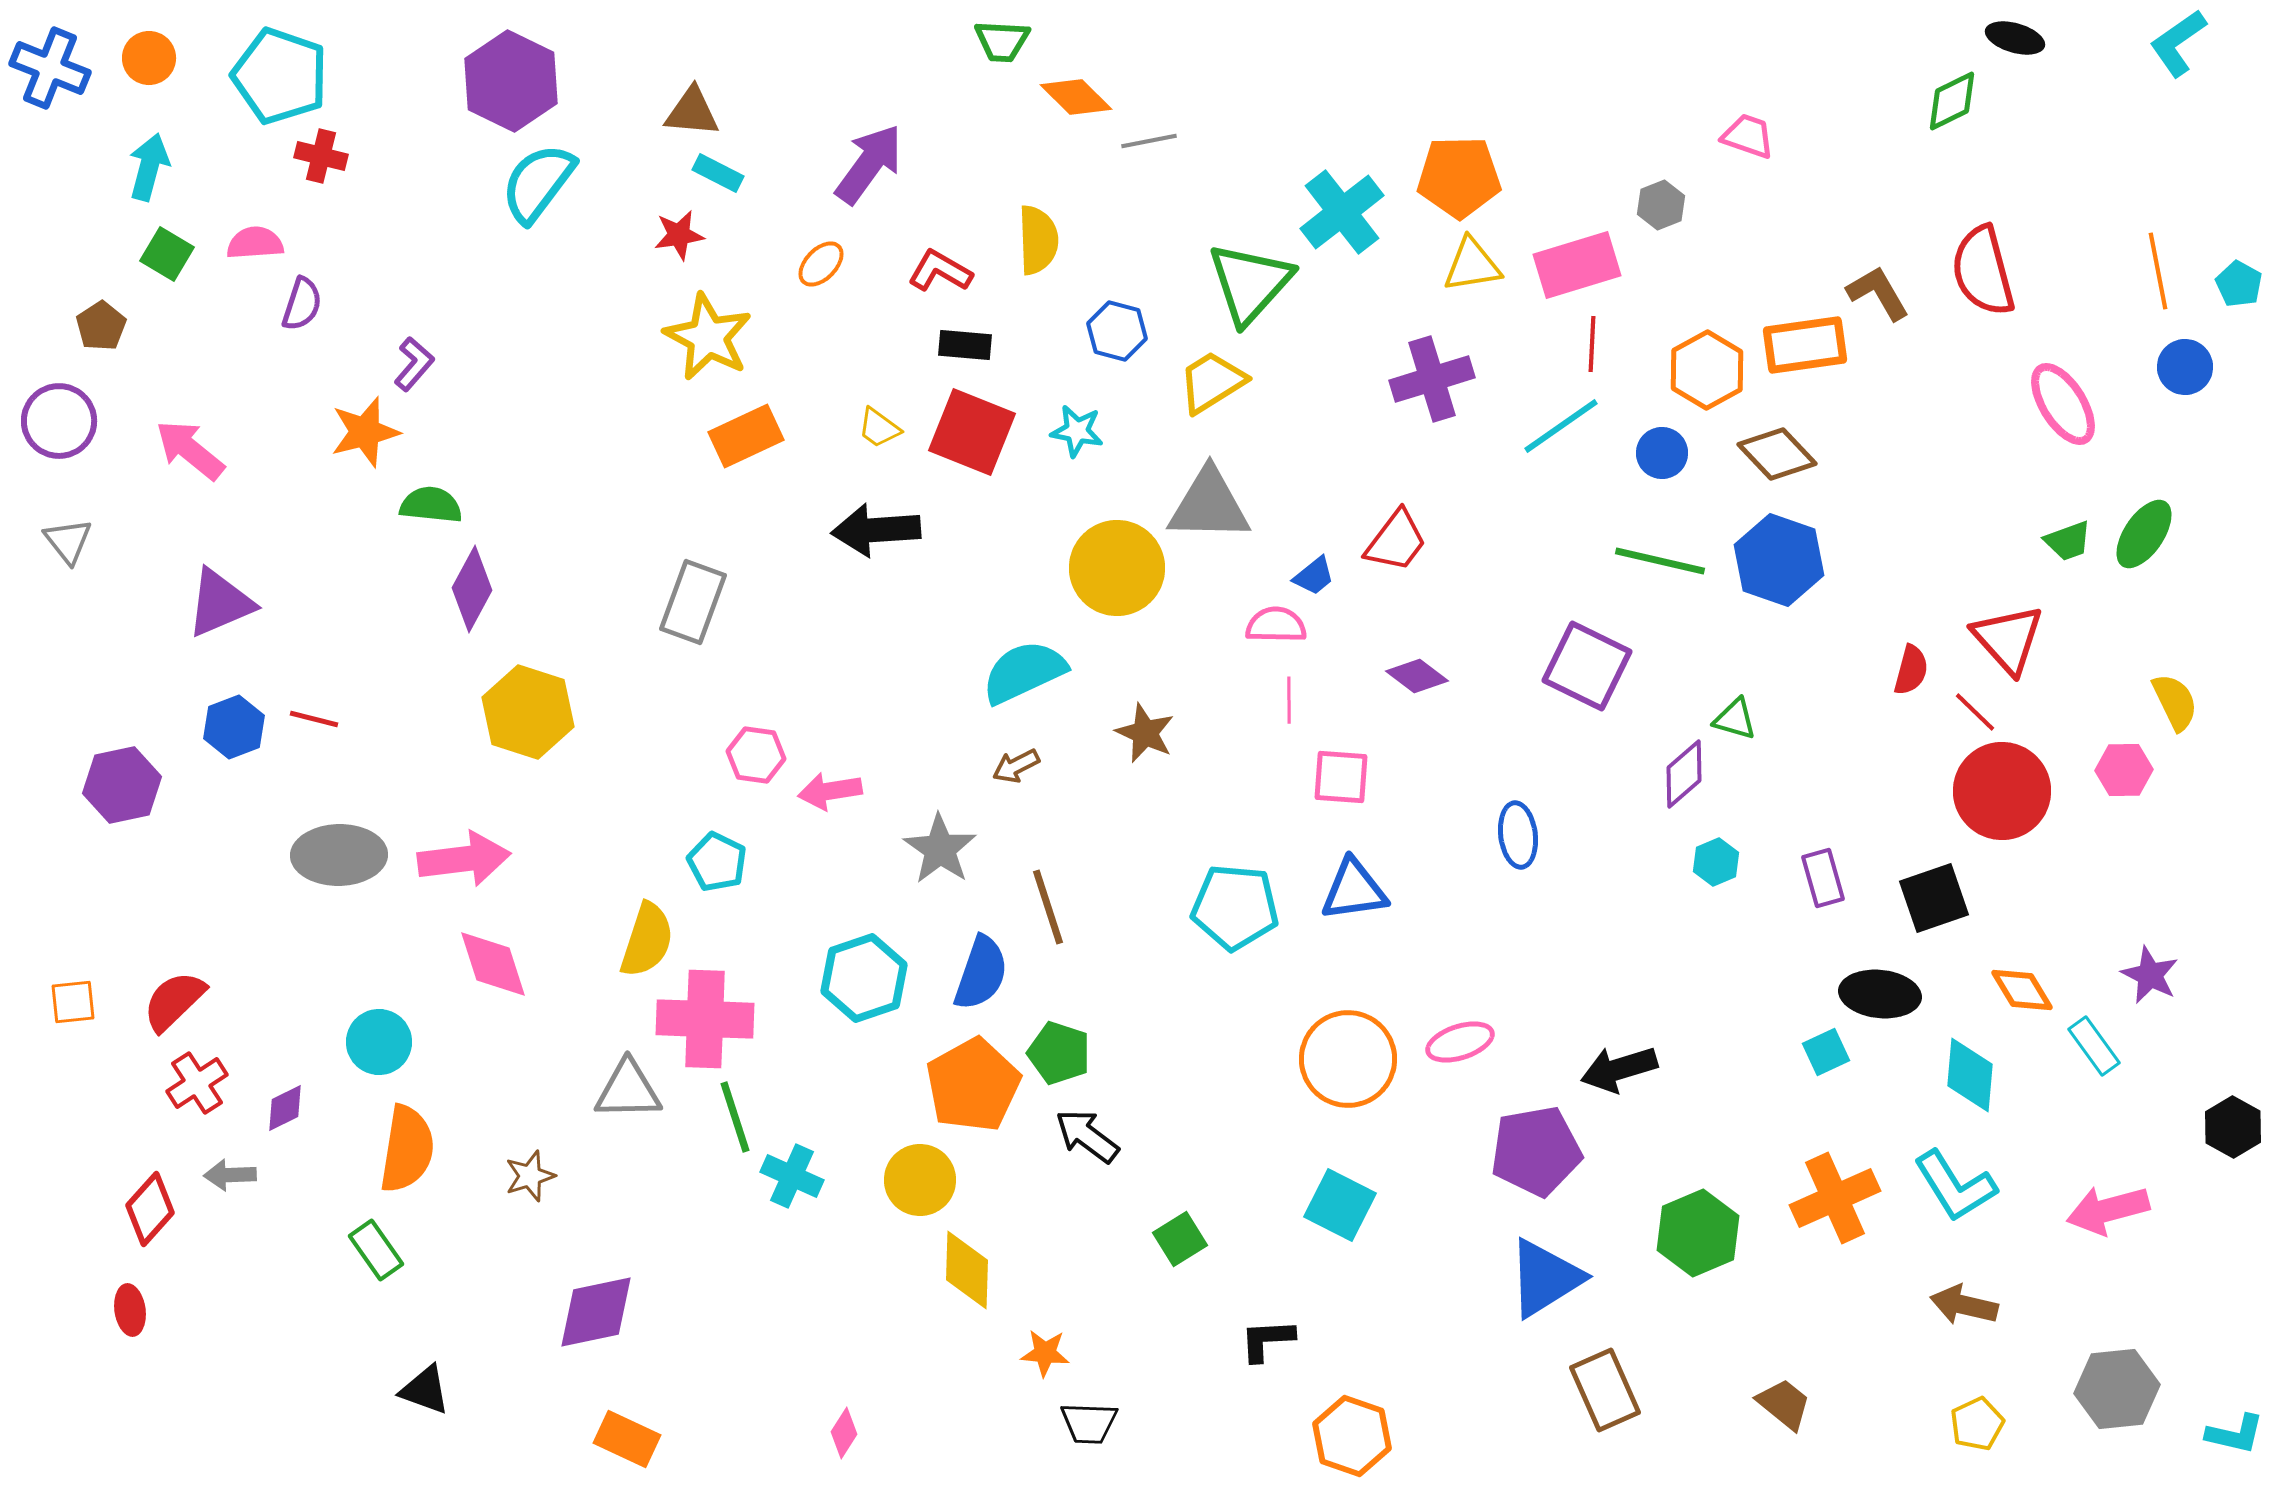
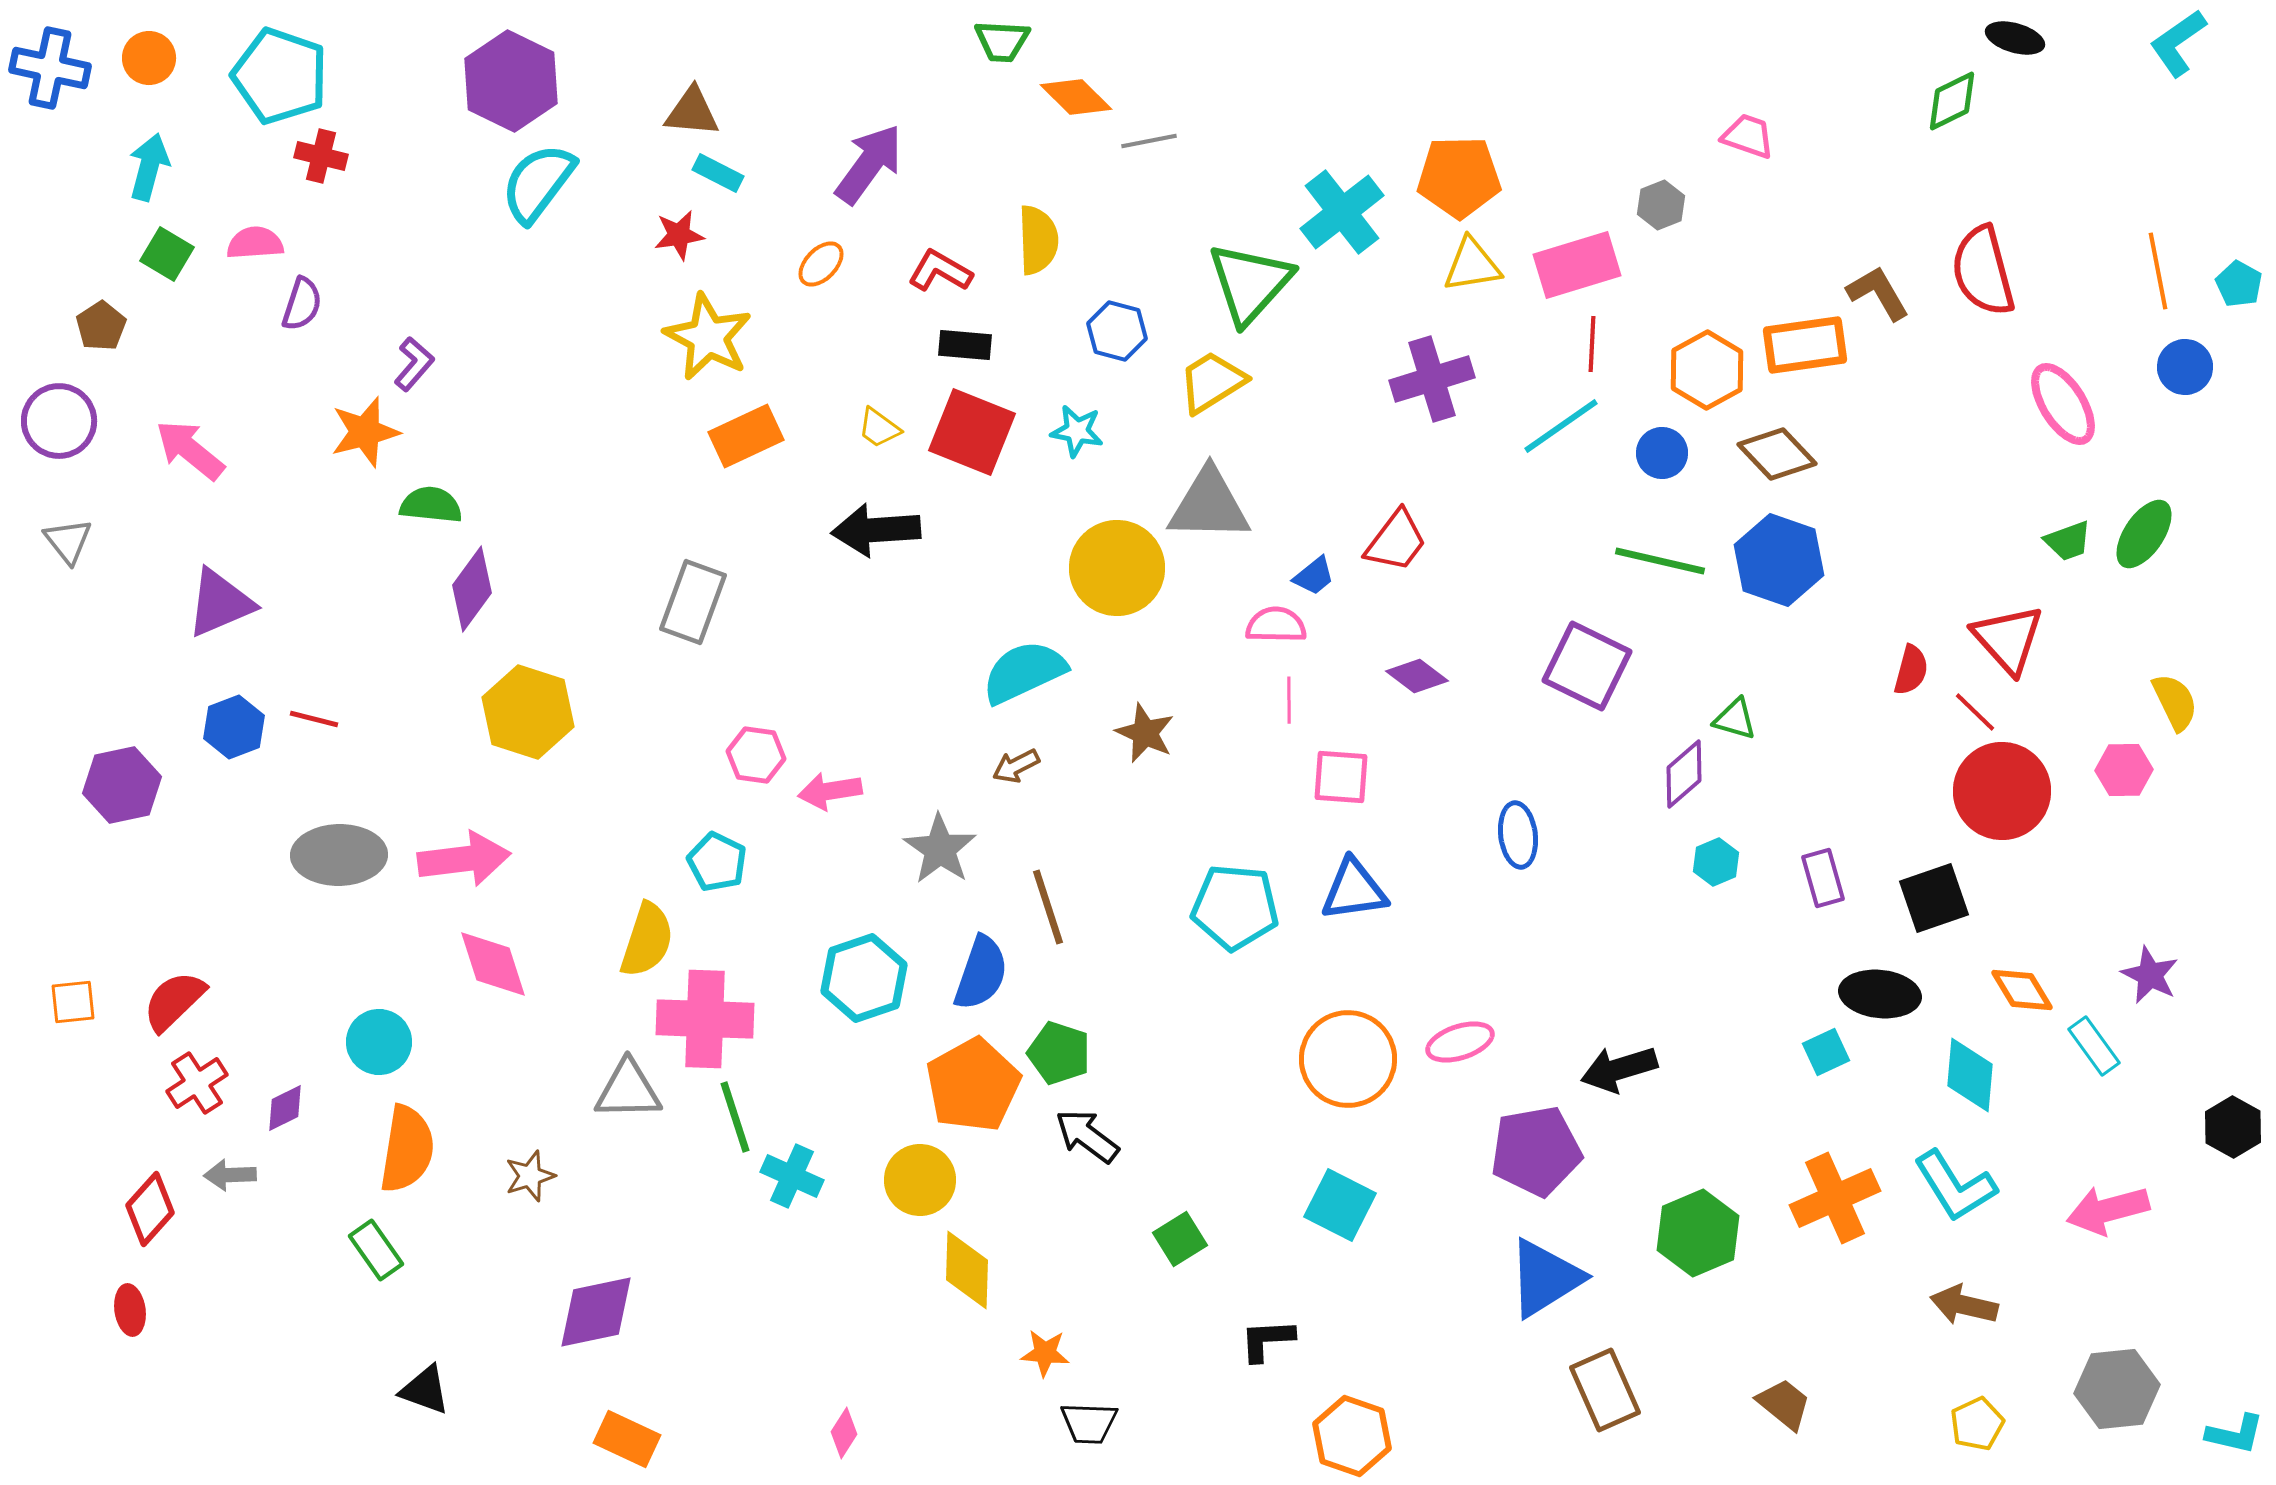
blue cross at (50, 68): rotated 10 degrees counterclockwise
purple diamond at (472, 589): rotated 8 degrees clockwise
